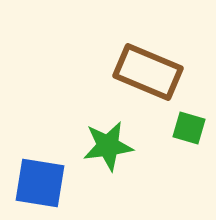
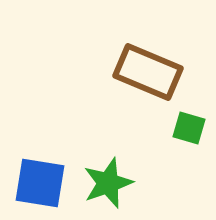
green star: moved 37 px down; rotated 12 degrees counterclockwise
